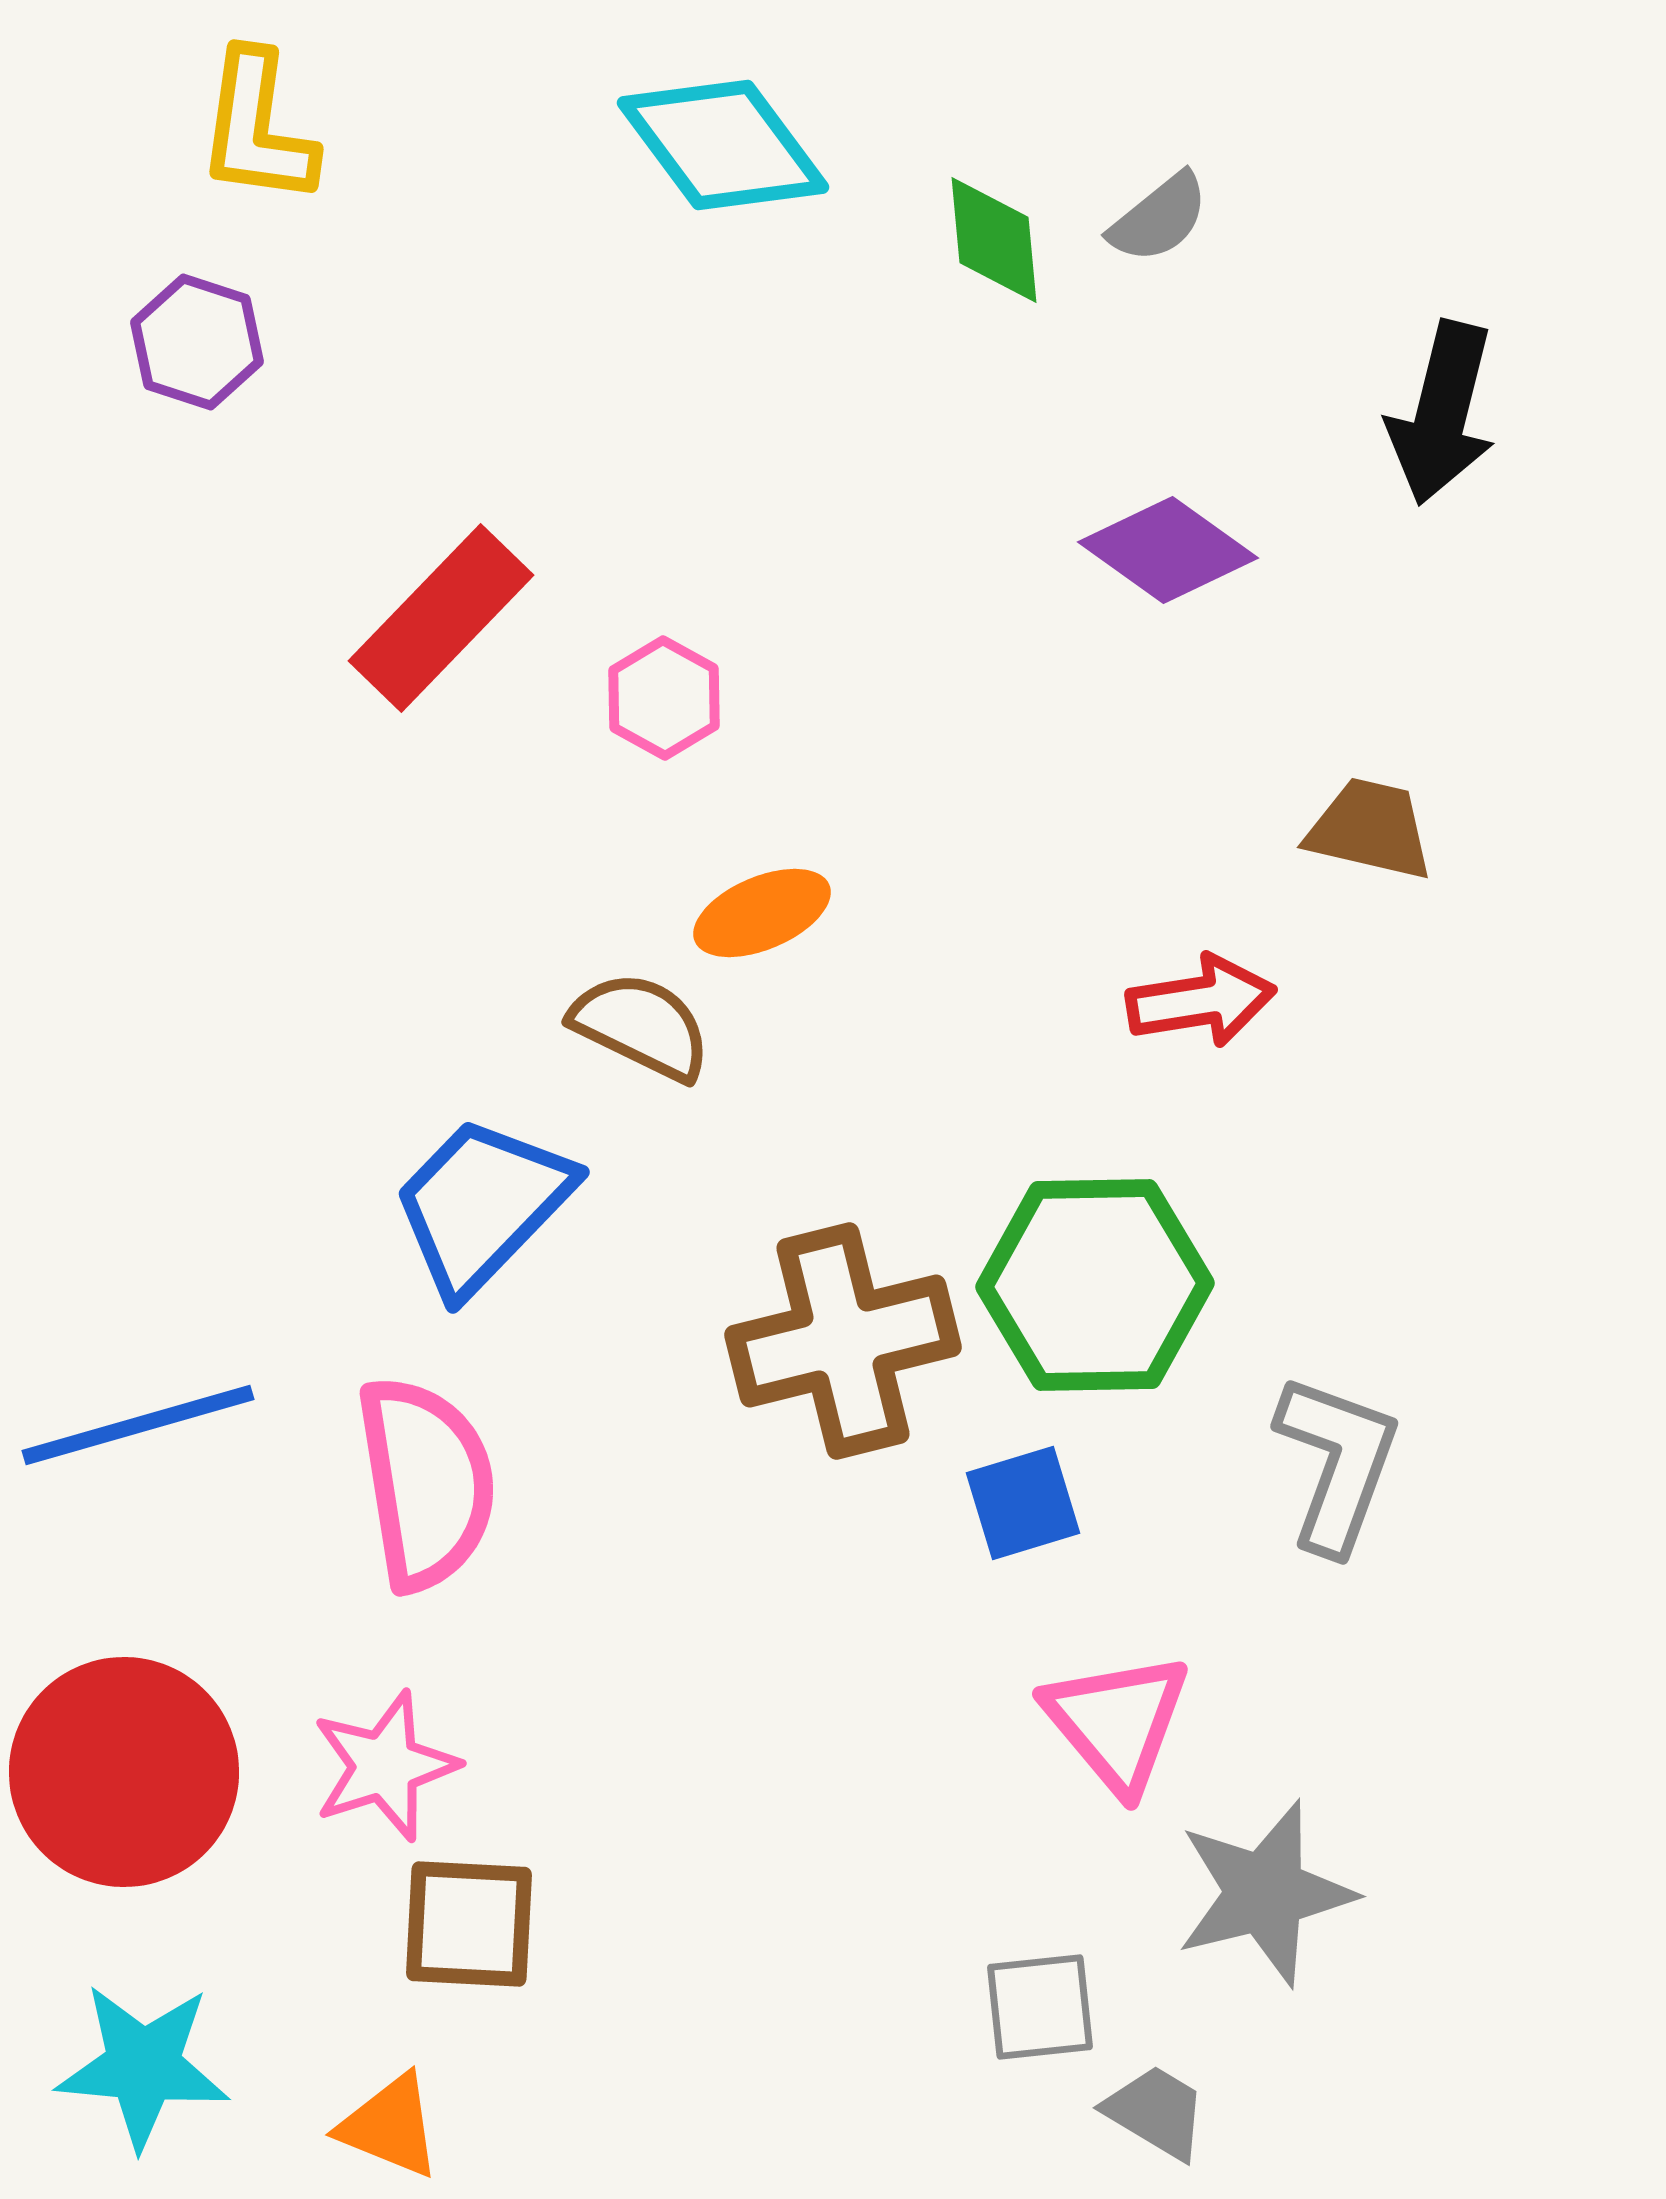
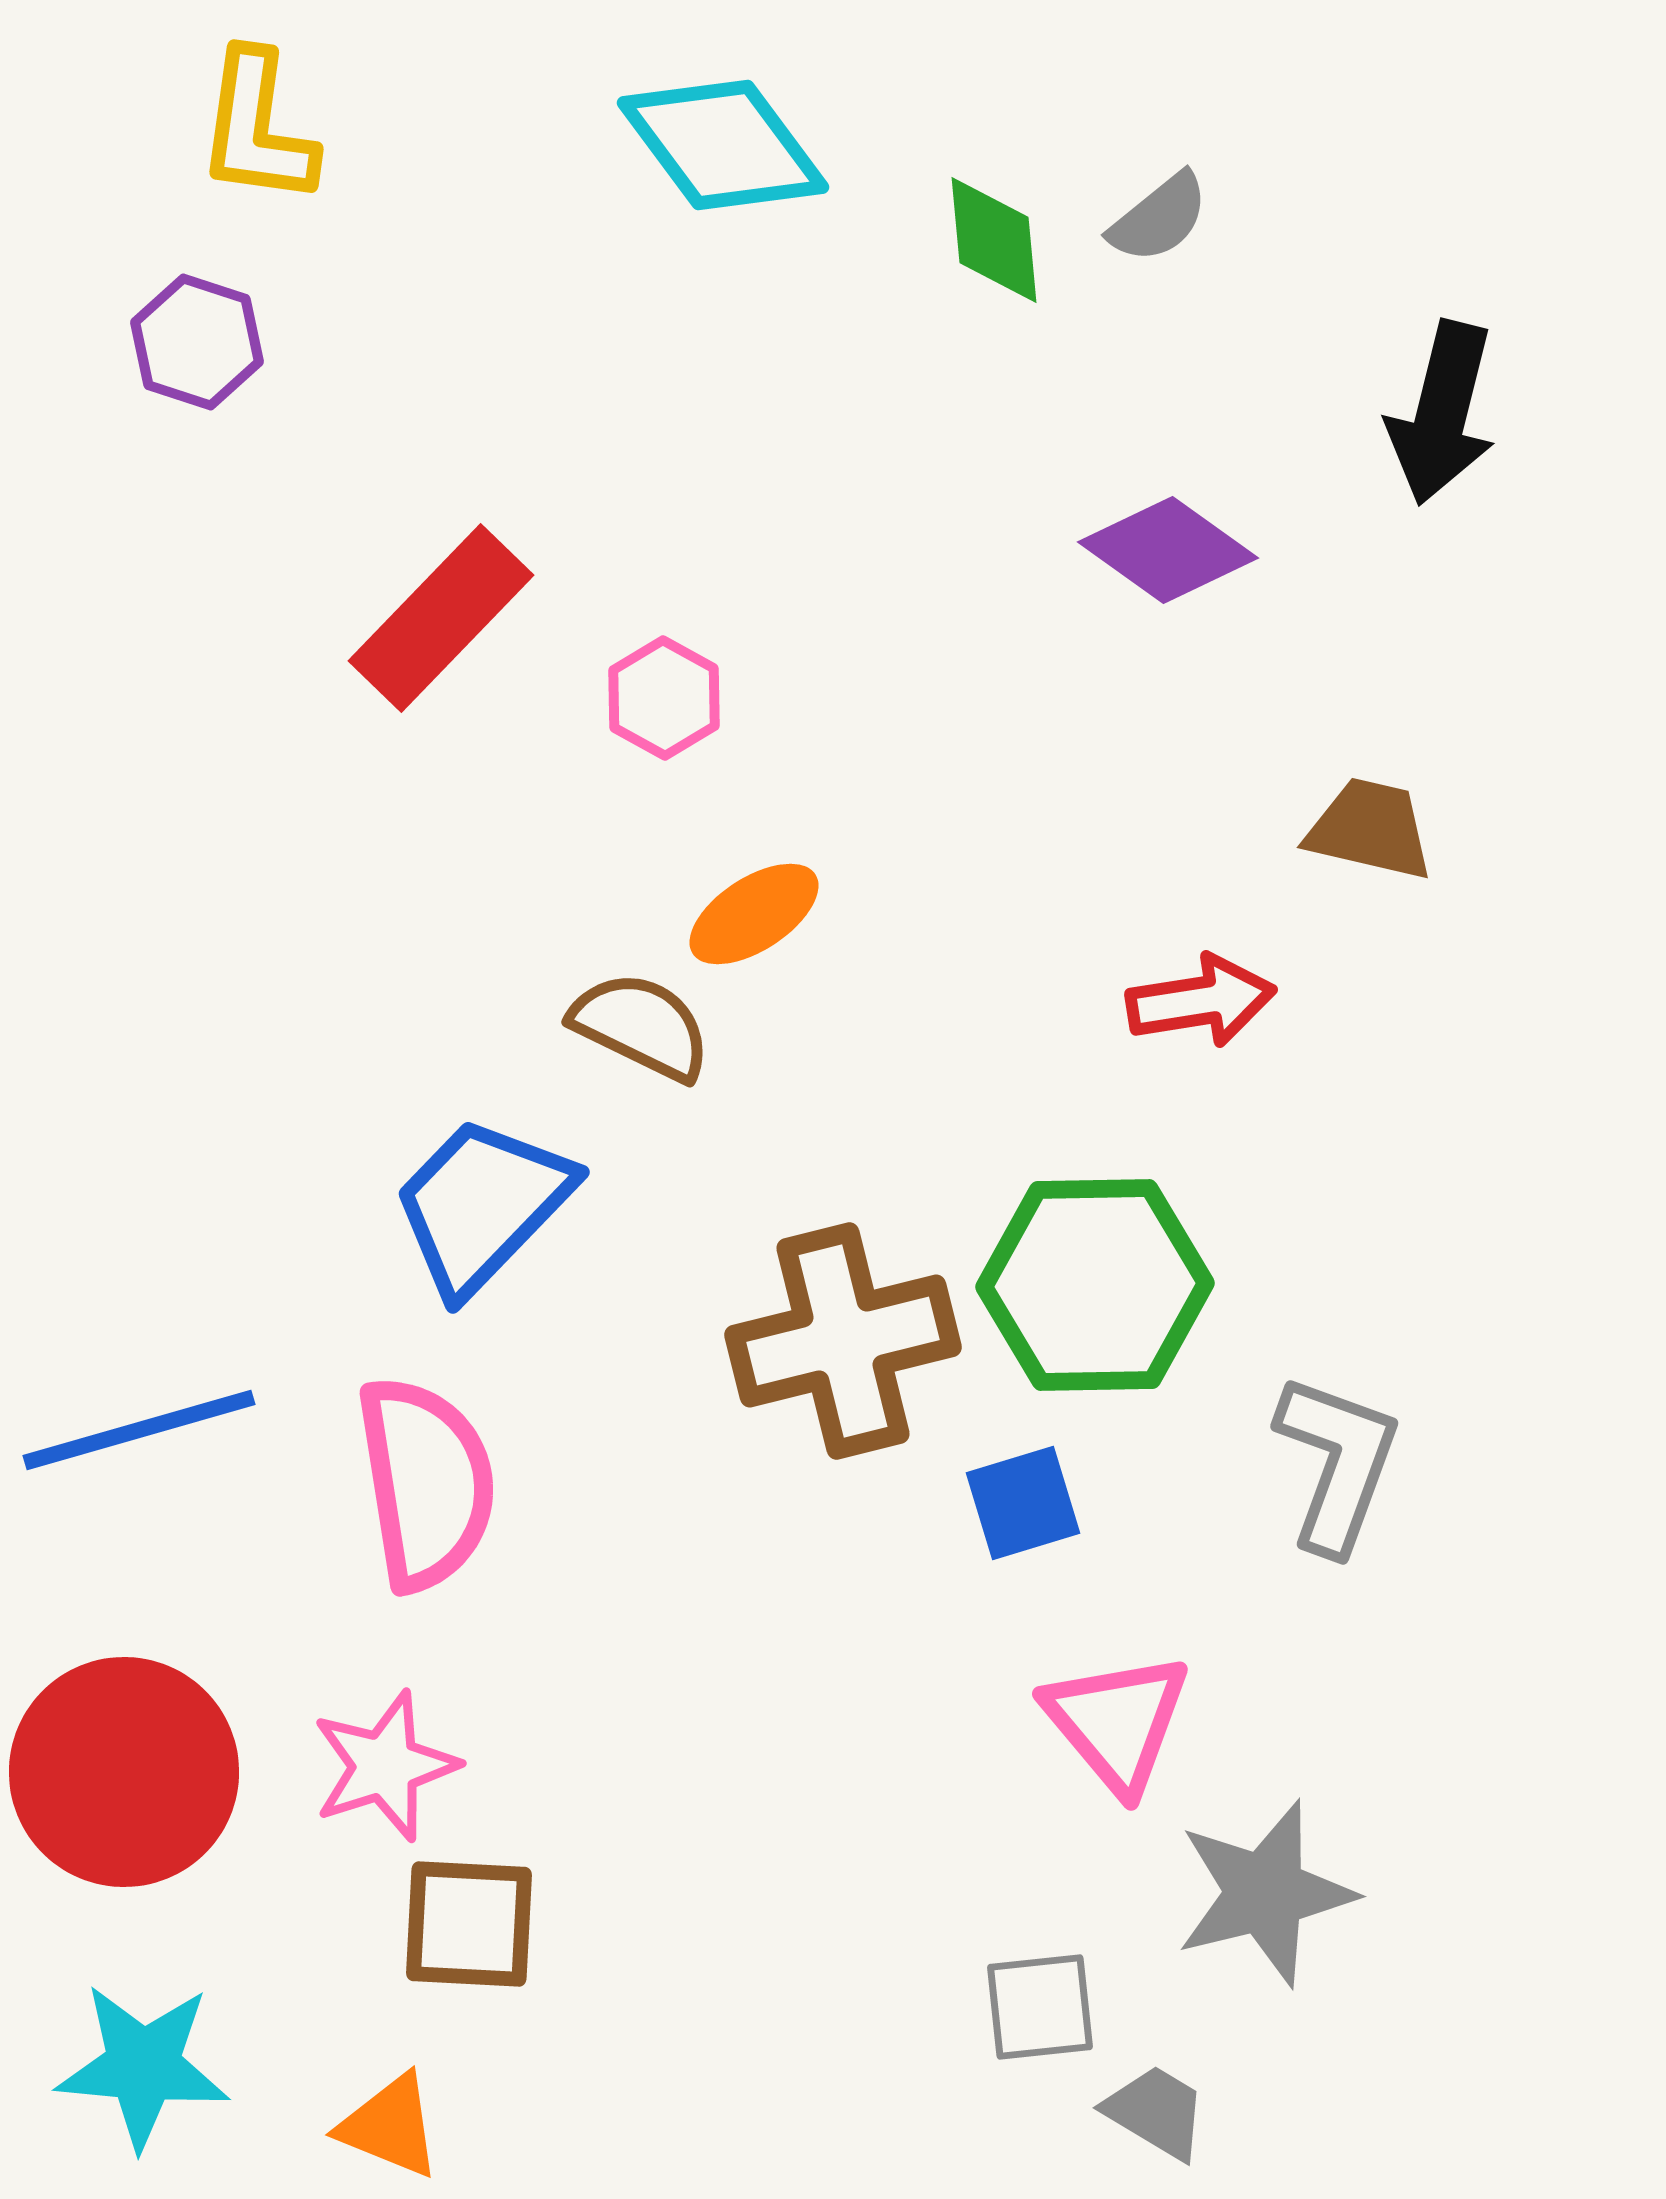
orange ellipse: moved 8 px left, 1 px down; rotated 10 degrees counterclockwise
blue line: moved 1 px right, 5 px down
